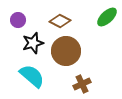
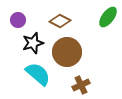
green ellipse: moved 1 px right; rotated 10 degrees counterclockwise
brown circle: moved 1 px right, 1 px down
cyan semicircle: moved 6 px right, 2 px up
brown cross: moved 1 px left, 1 px down
